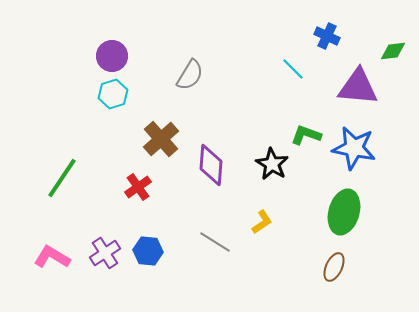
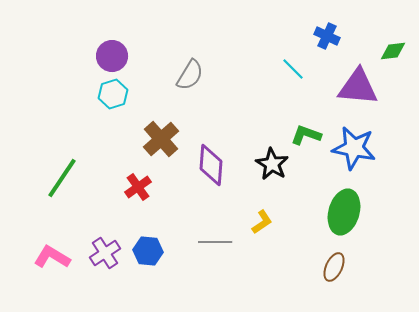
gray line: rotated 32 degrees counterclockwise
